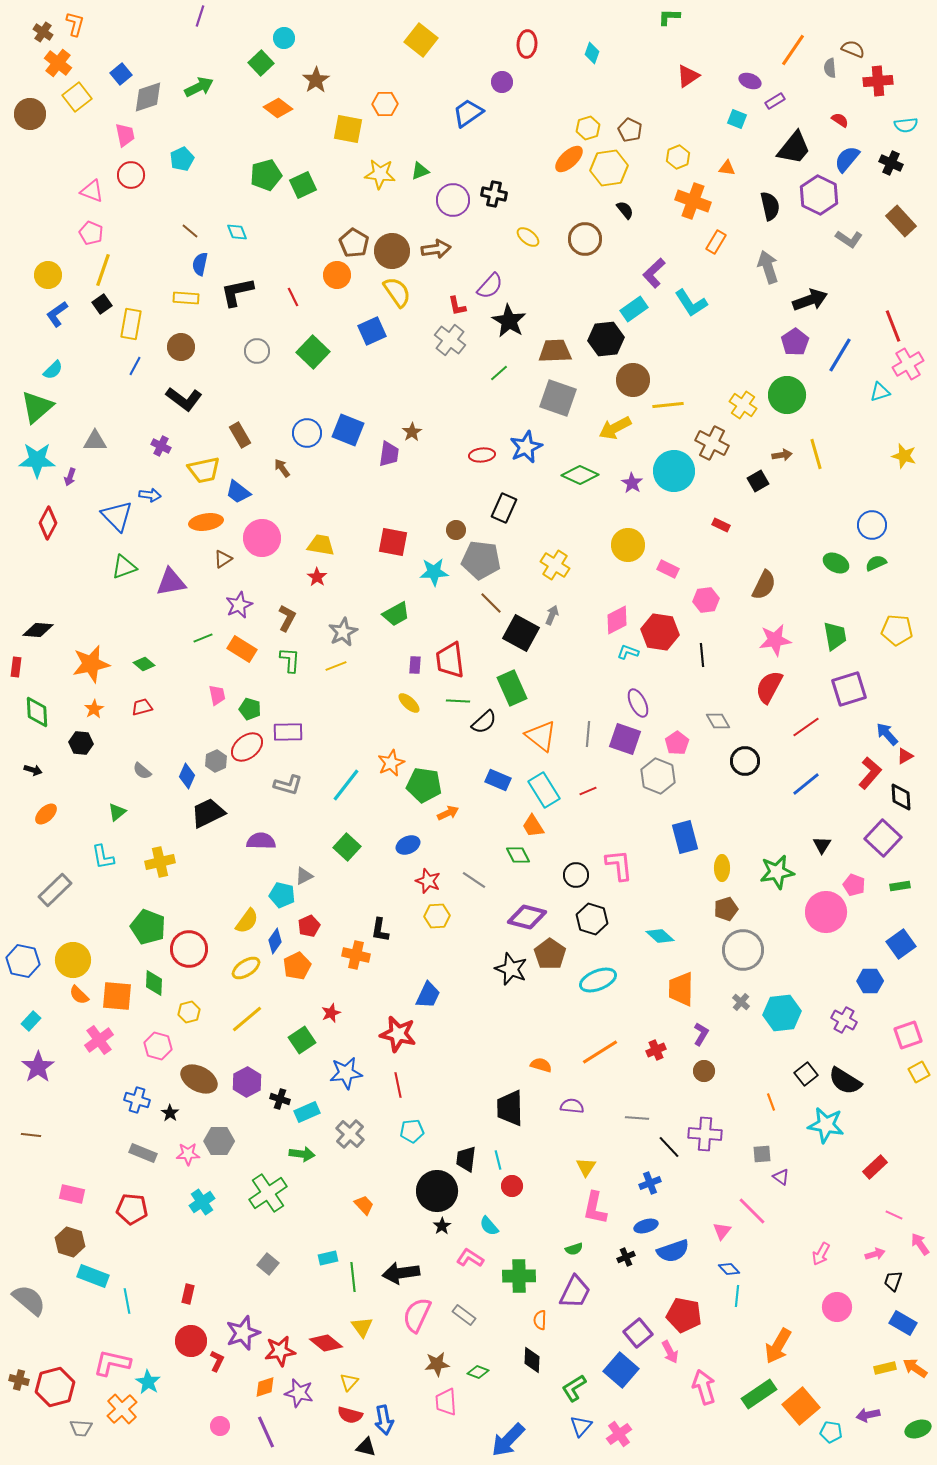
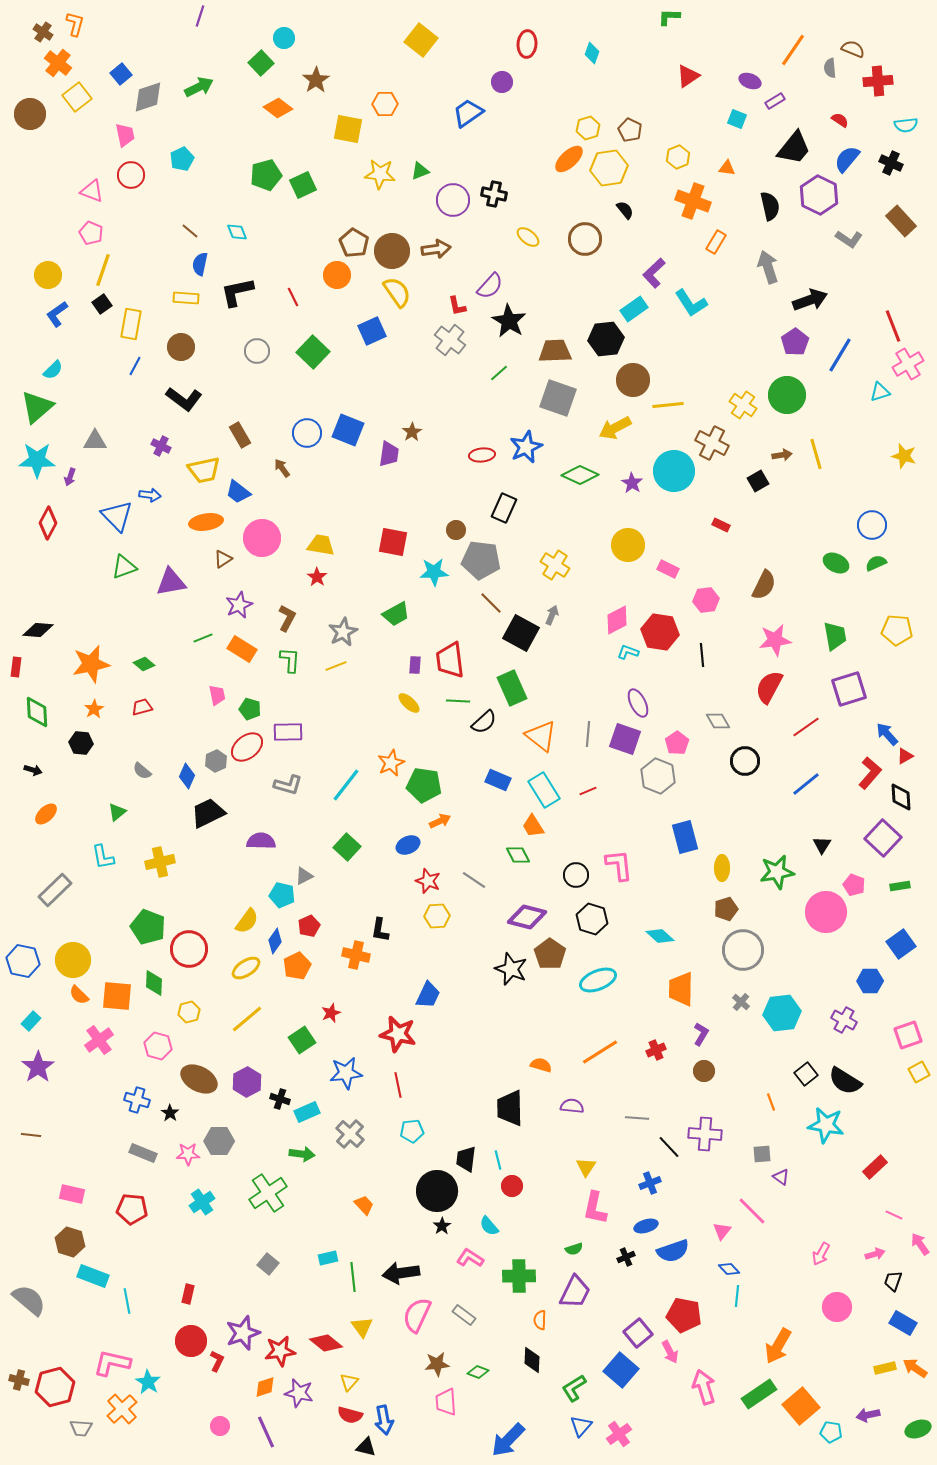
orange arrow at (448, 813): moved 8 px left, 8 px down
